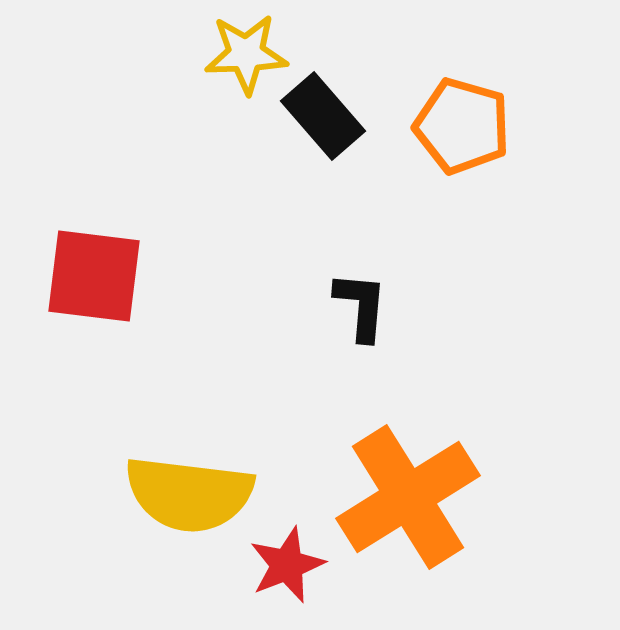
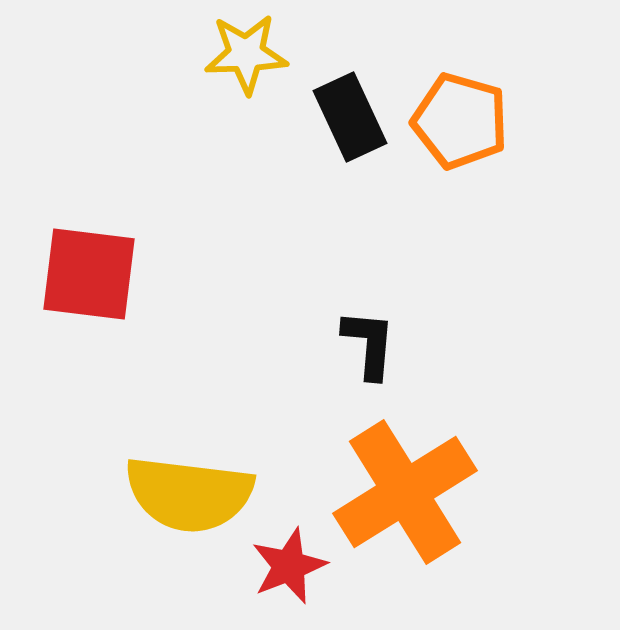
black rectangle: moved 27 px right, 1 px down; rotated 16 degrees clockwise
orange pentagon: moved 2 px left, 5 px up
red square: moved 5 px left, 2 px up
black L-shape: moved 8 px right, 38 px down
orange cross: moved 3 px left, 5 px up
red star: moved 2 px right, 1 px down
